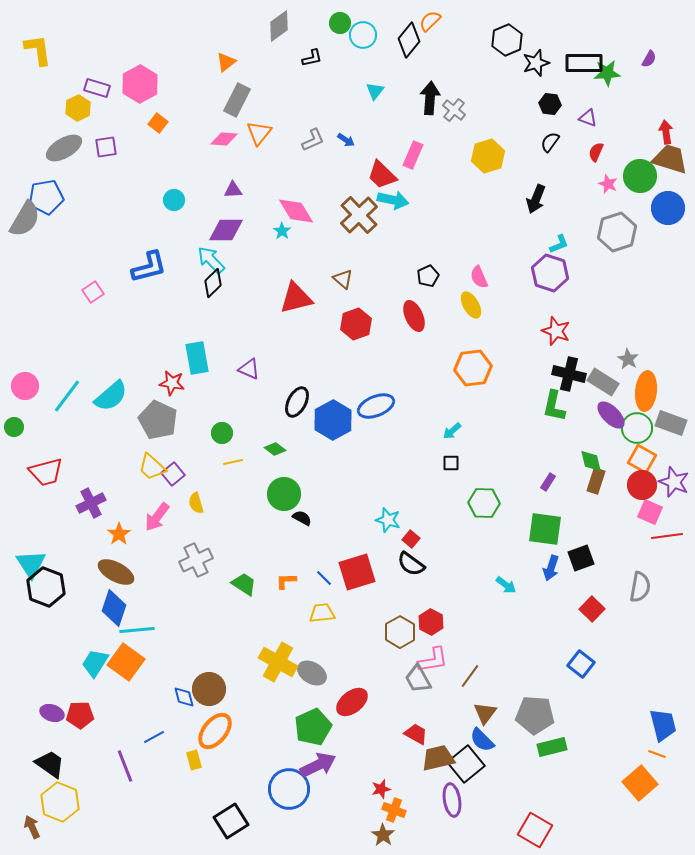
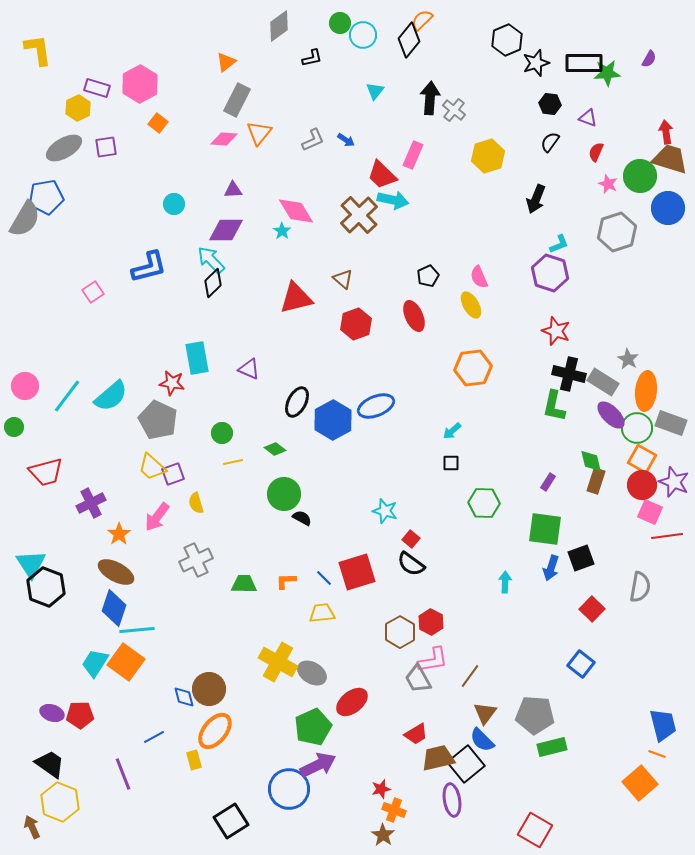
orange semicircle at (430, 21): moved 8 px left, 1 px up
cyan circle at (174, 200): moved 4 px down
purple square at (173, 474): rotated 20 degrees clockwise
cyan star at (388, 520): moved 3 px left, 9 px up
green trapezoid at (244, 584): rotated 32 degrees counterclockwise
cyan arrow at (506, 585): moved 1 px left, 3 px up; rotated 125 degrees counterclockwise
red trapezoid at (416, 734): rotated 120 degrees clockwise
purple line at (125, 766): moved 2 px left, 8 px down
